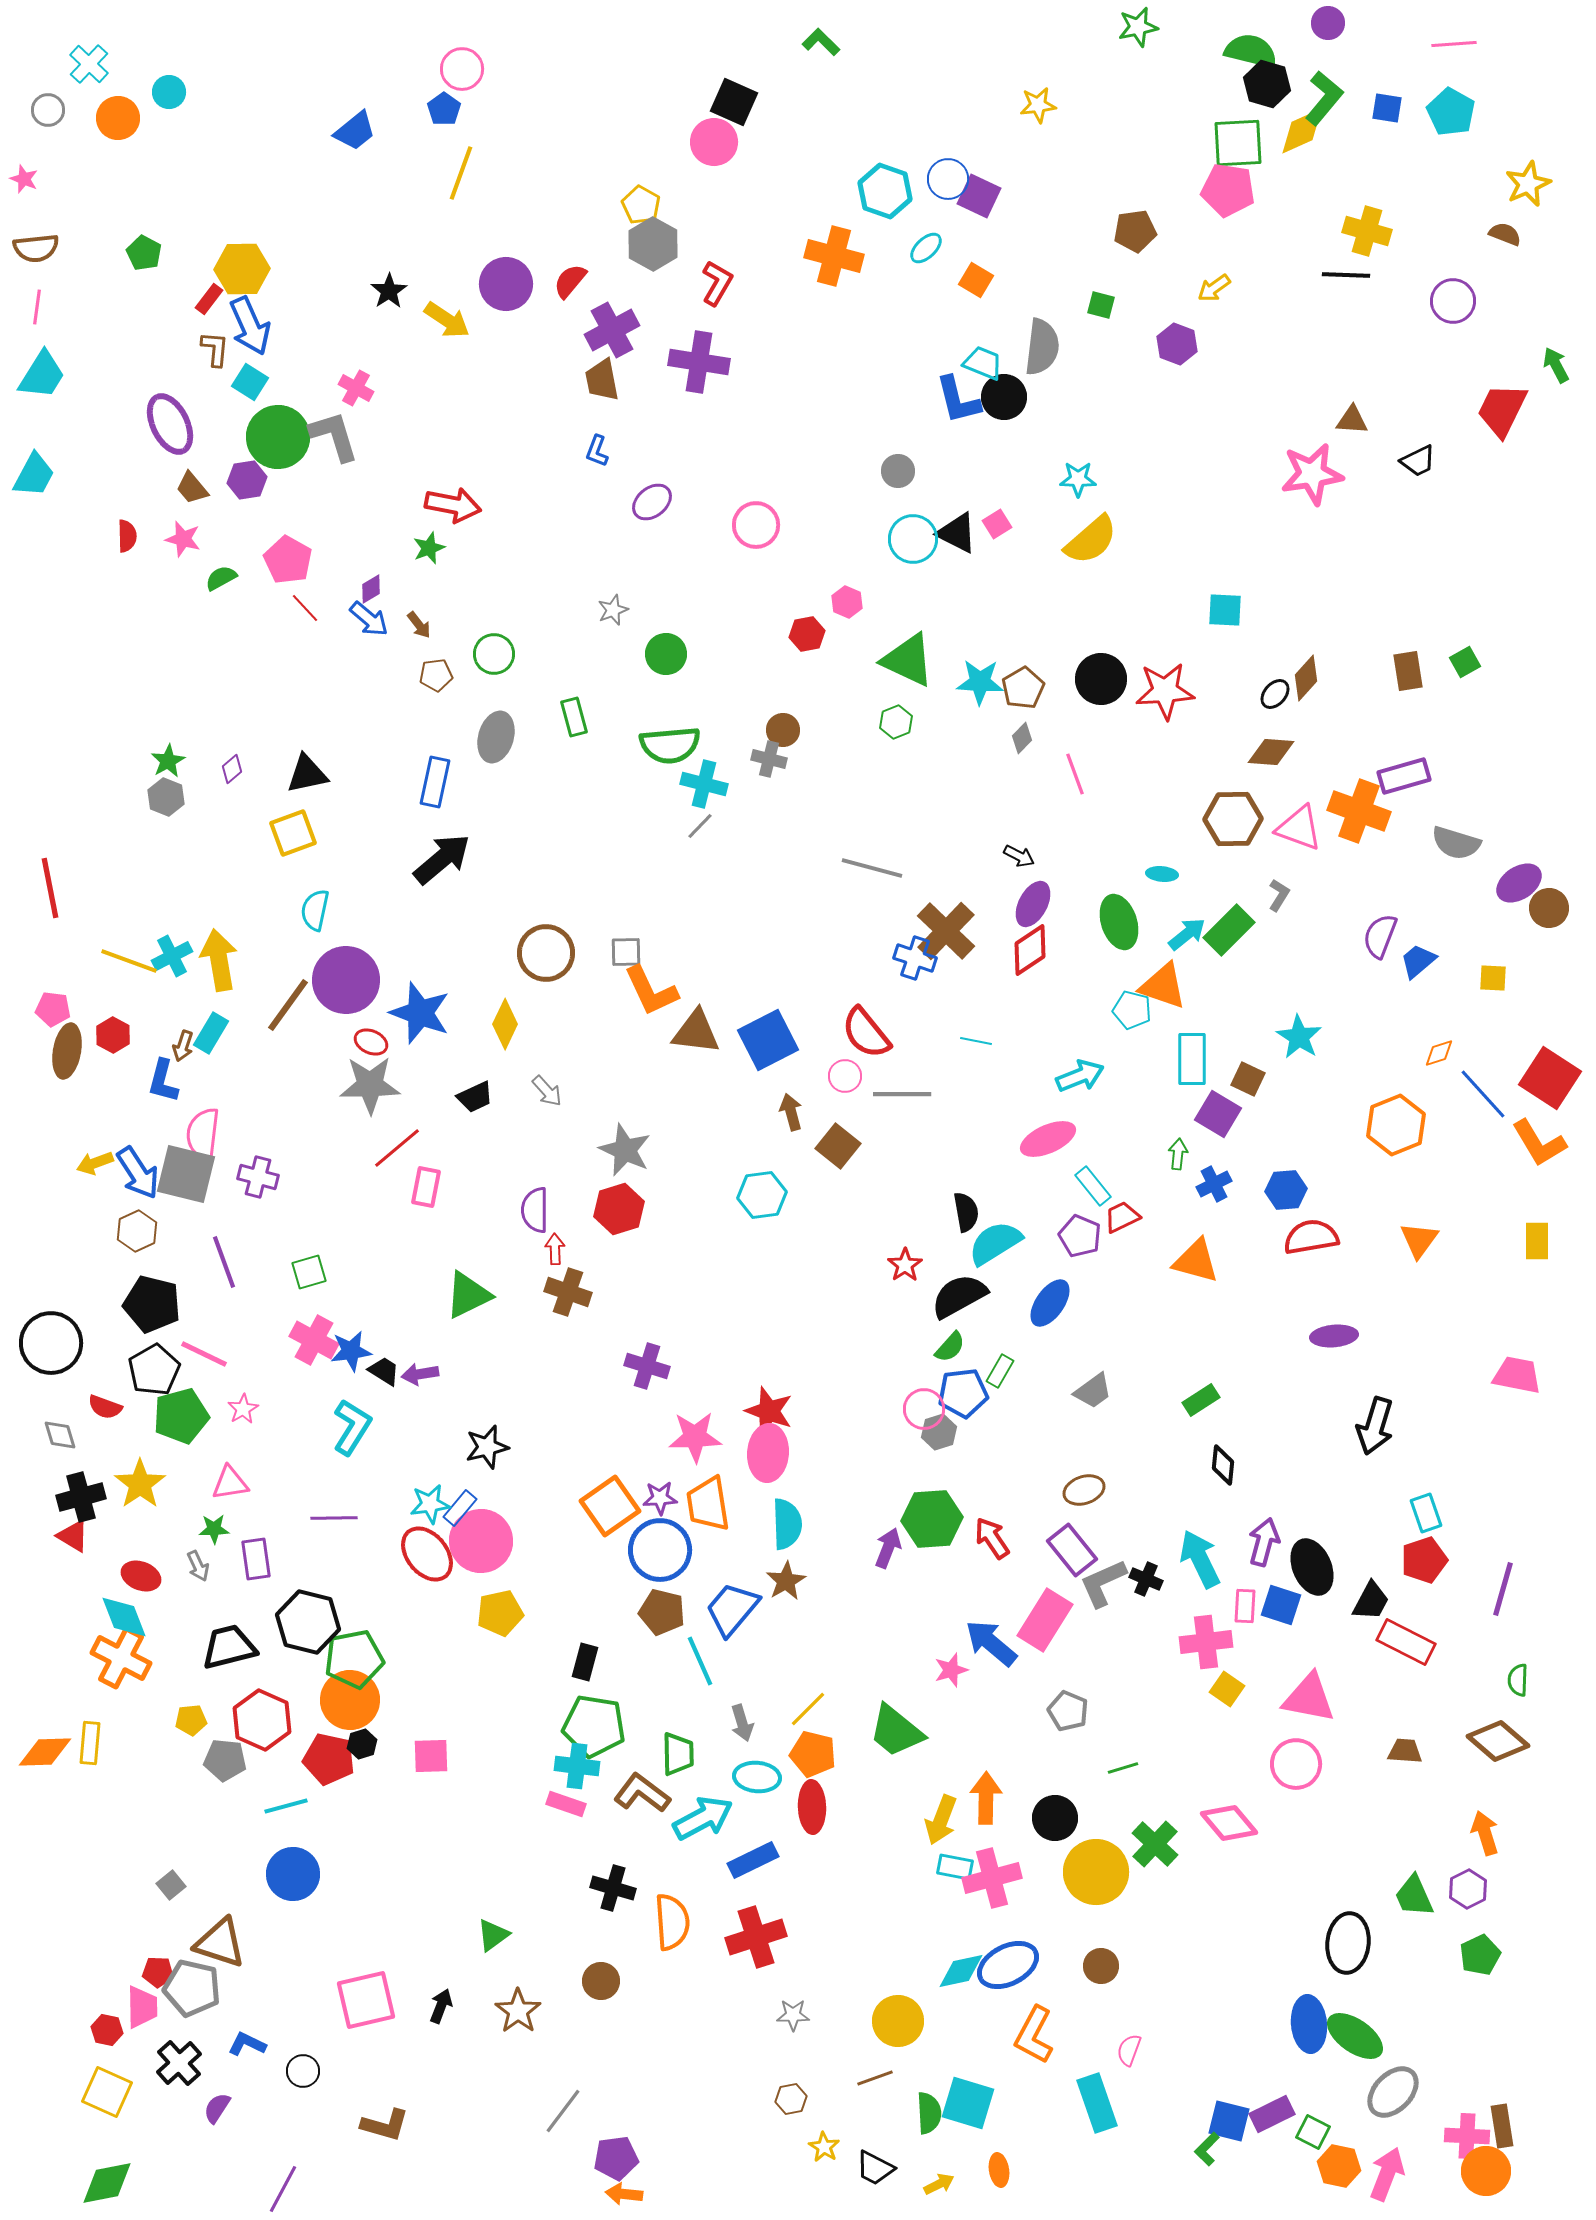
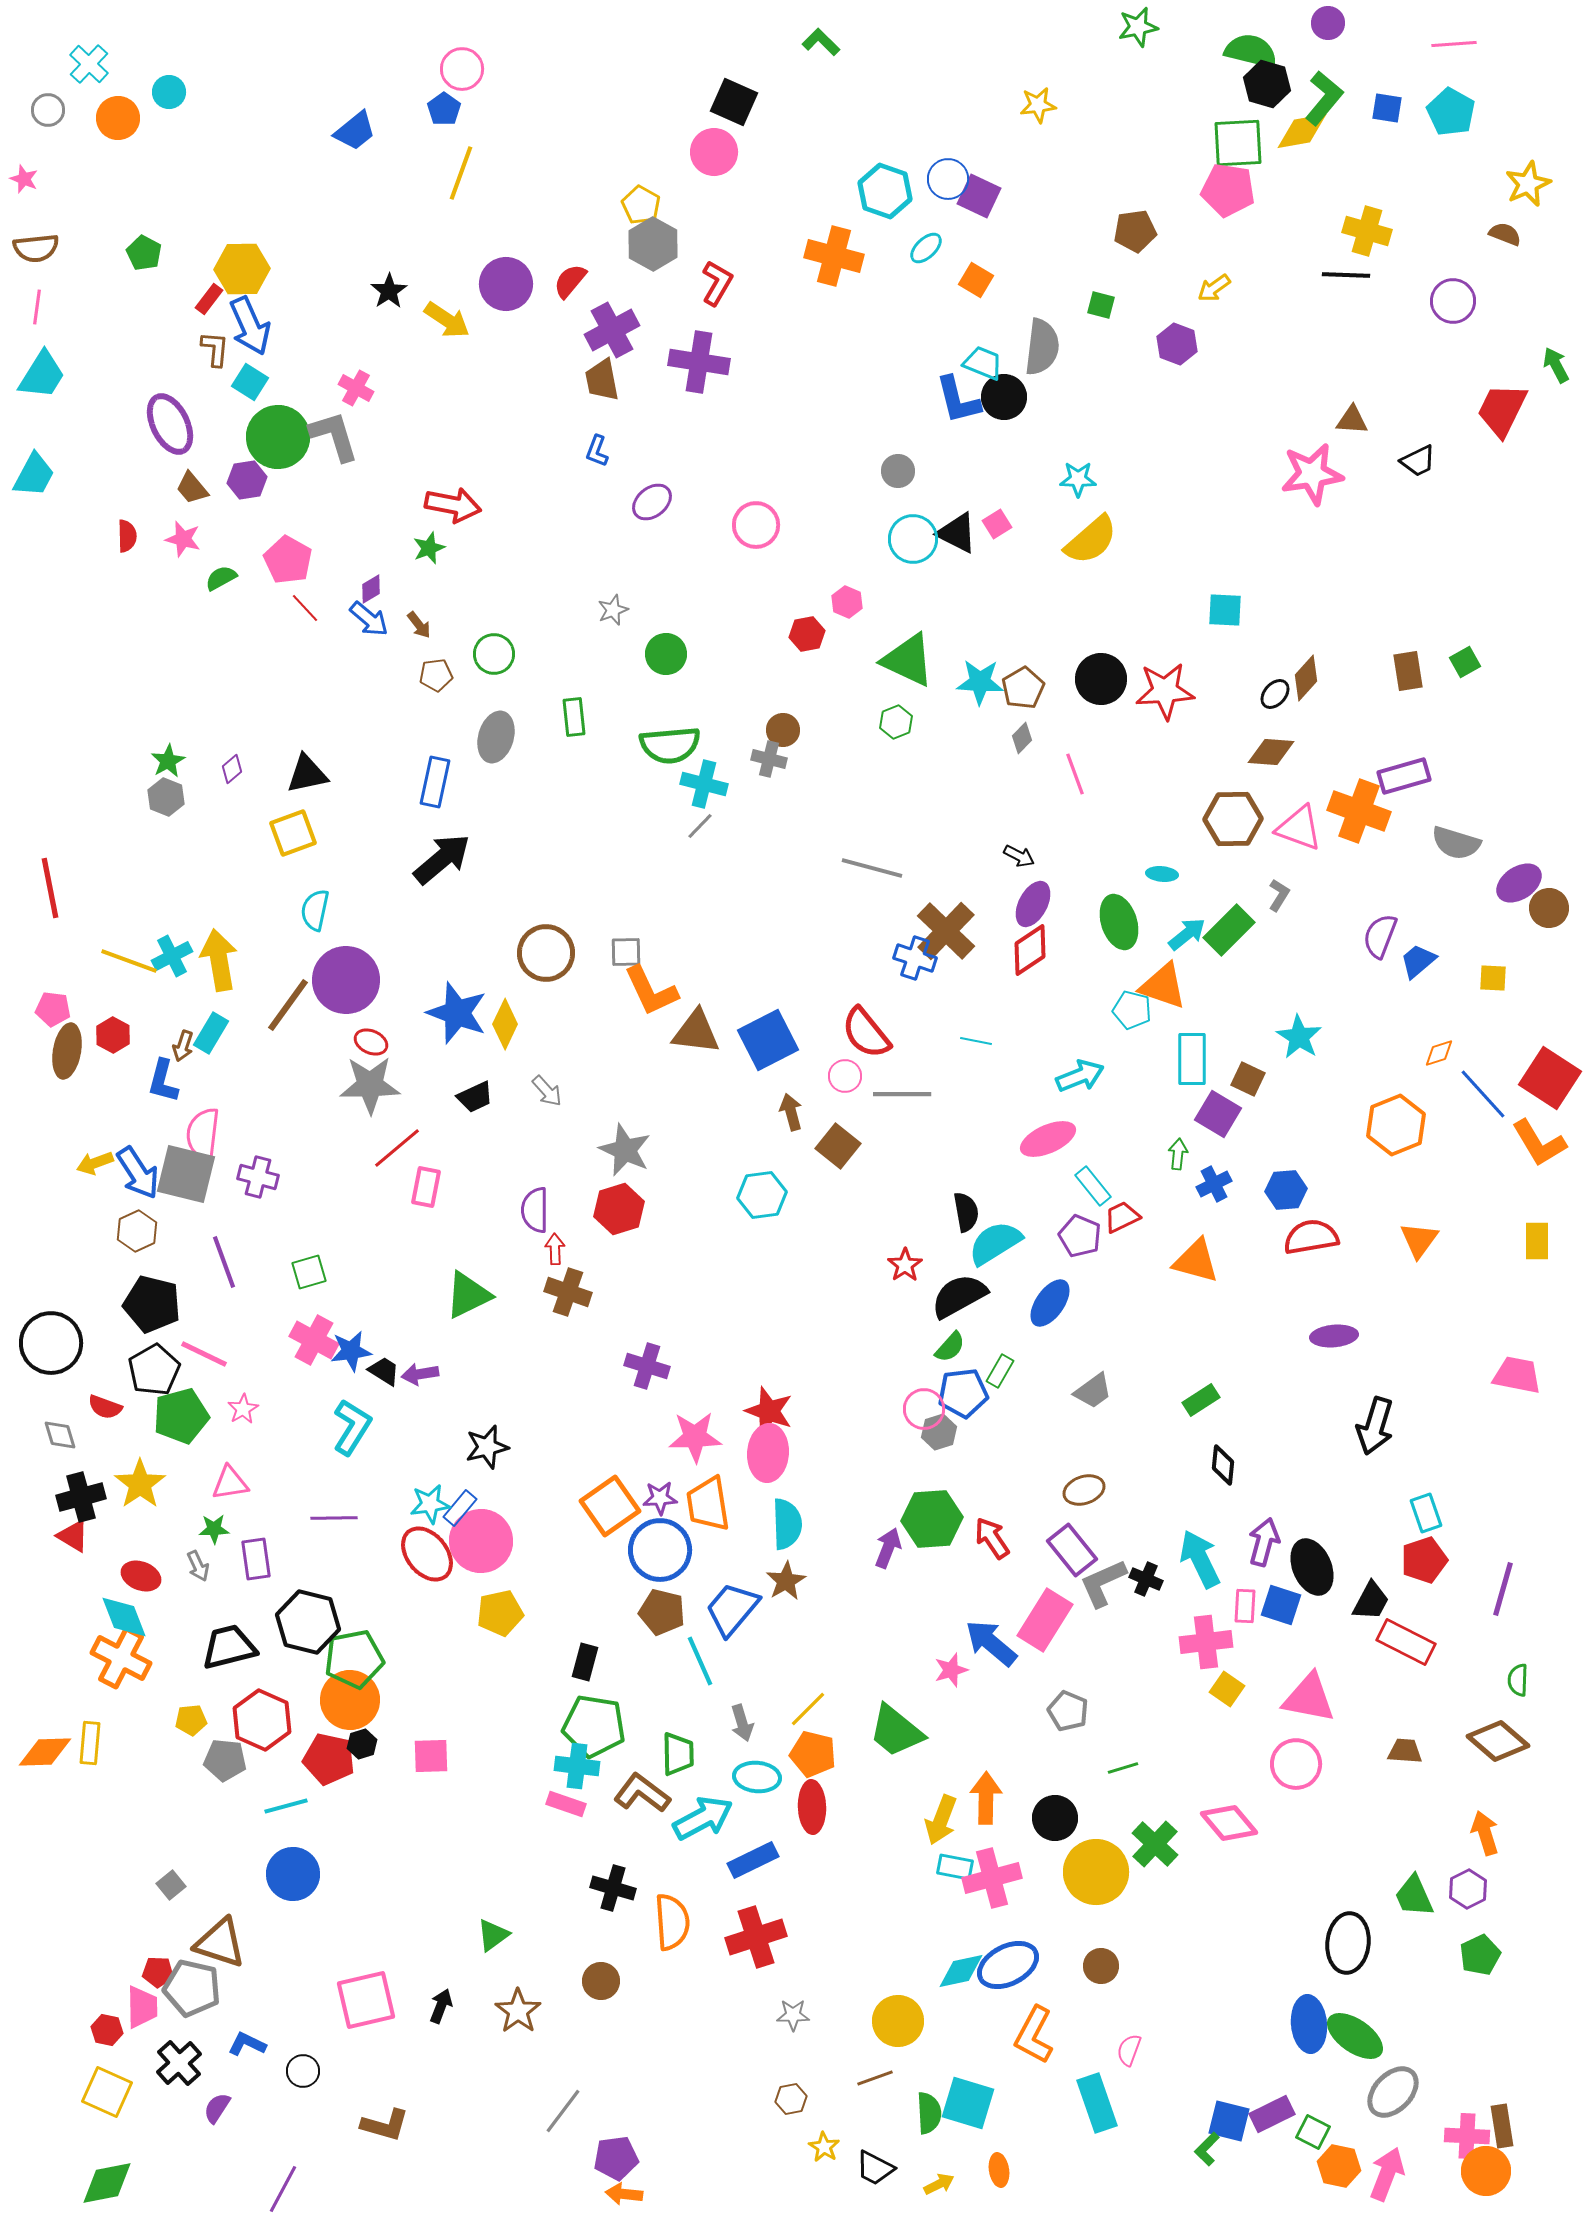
yellow diamond at (1302, 131): rotated 14 degrees clockwise
pink circle at (714, 142): moved 10 px down
green rectangle at (574, 717): rotated 9 degrees clockwise
blue star at (420, 1013): moved 37 px right
